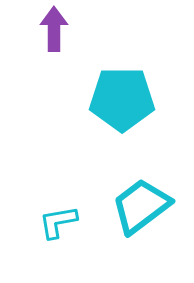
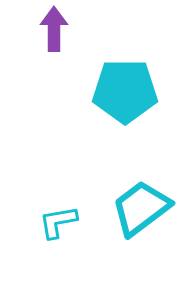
cyan pentagon: moved 3 px right, 8 px up
cyan trapezoid: moved 2 px down
